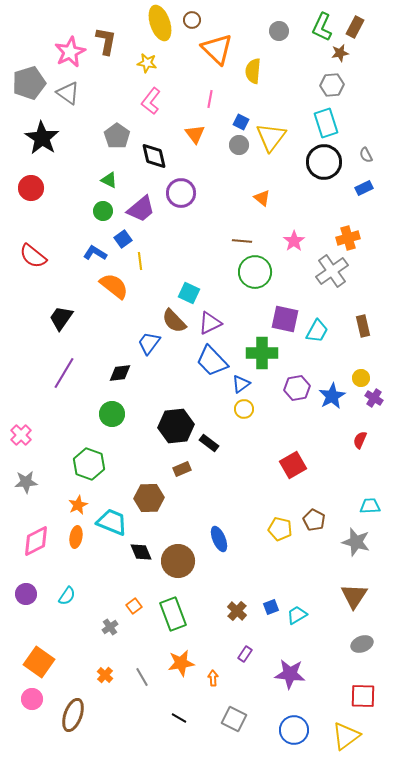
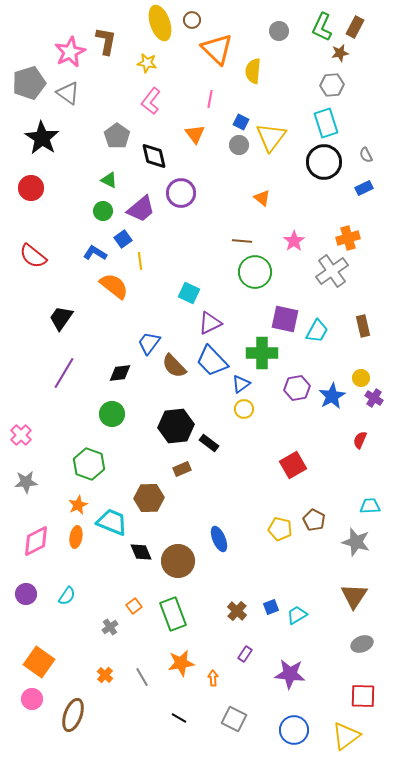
brown semicircle at (174, 321): moved 45 px down
